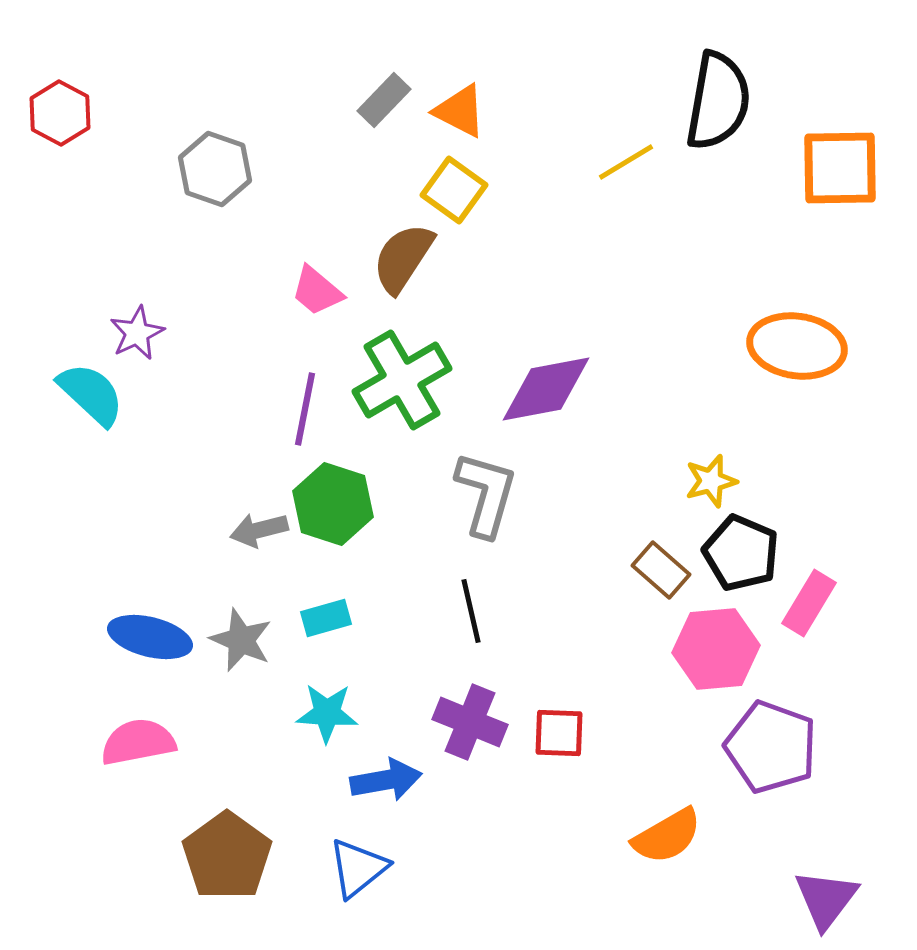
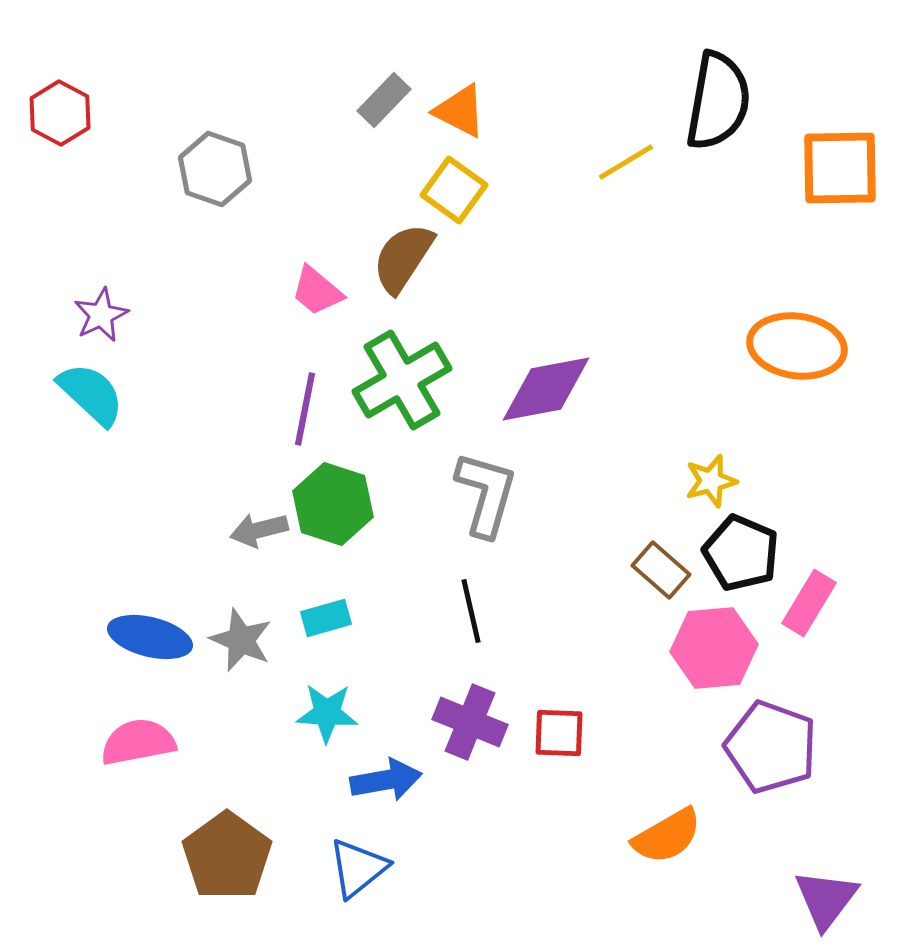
purple star: moved 36 px left, 18 px up
pink hexagon: moved 2 px left, 1 px up
